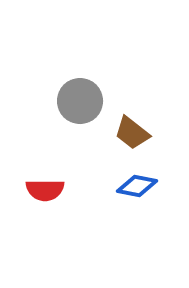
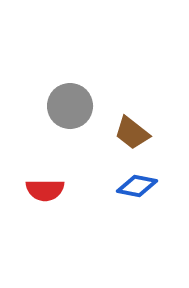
gray circle: moved 10 px left, 5 px down
